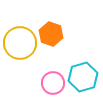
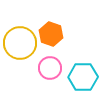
cyan hexagon: rotated 16 degrees clockwise
pink circle: moved 3 px left, 15 px up
